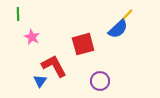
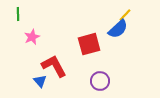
yellow line: moved 2 px left
pink star: rotated 21 degrees clockwise
red square: moved 6 px right
blue triangle: rotated 16 degrees counterclockwise
